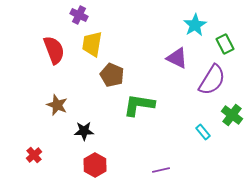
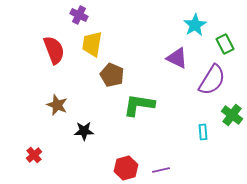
cyan rectangle: rotated 35 degrees clockwise
red hexagon: moved 31 px right, 3 px down; rotated 15 degrees clockwise
